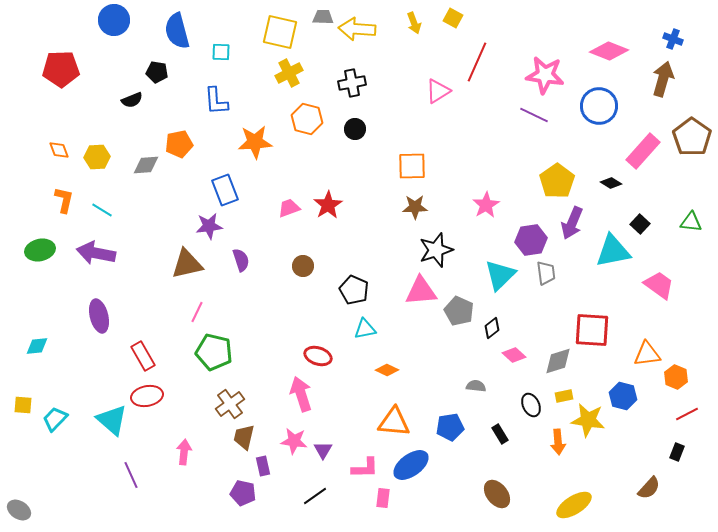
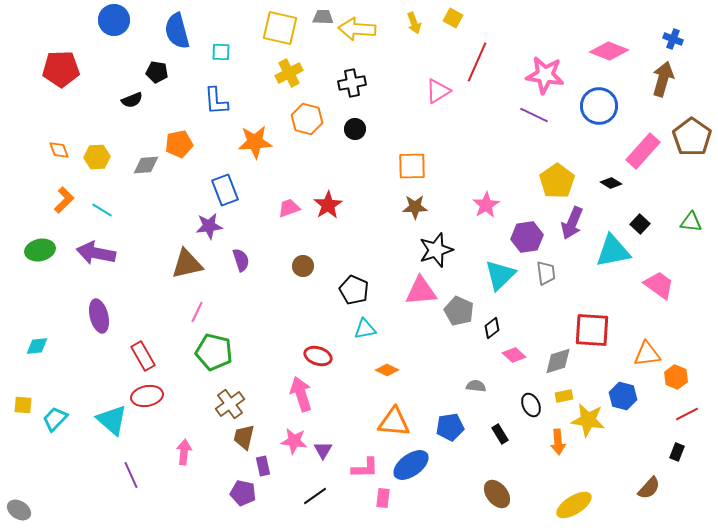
yellow square at (280, 32): moved 4 px up
orange L-shape at (64, 200): rotated 32 degrees clockwise
purple hexagon at (531, 240): moved 4 px left, 3 px up
